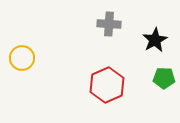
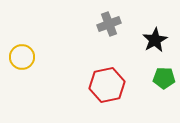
gray cross: rotated 25 degrees counterclockwise
yellow circle: moved 1 px up
red hexagon: rotated 12 degrees clockwise
